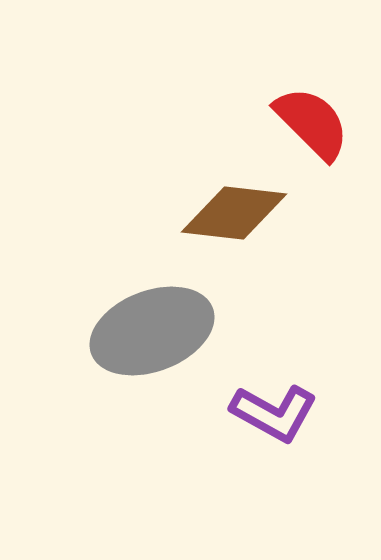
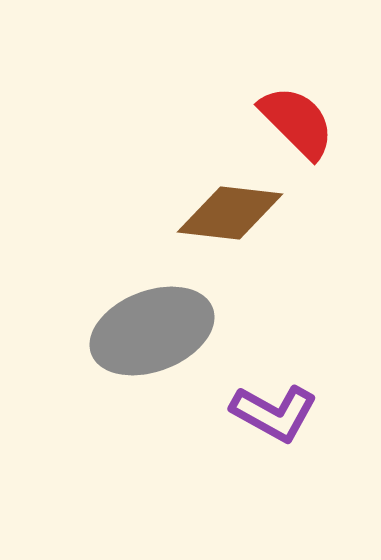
red semicircle: moved 15 px left, 1 px up
brown diamond: moved 4 px left
